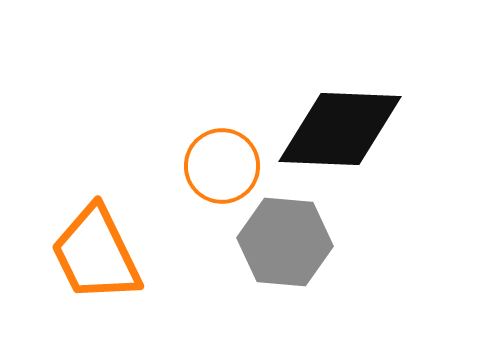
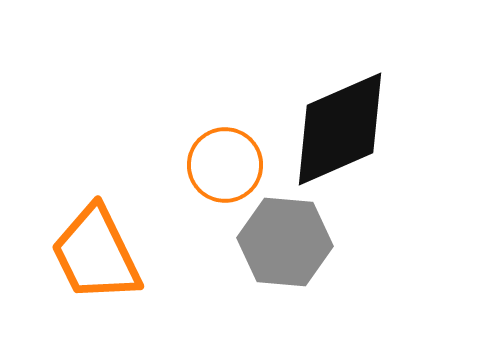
black diamond: rotated 26 degrees counterclockwise
orange circle: moved 3 px right, 1 px up
